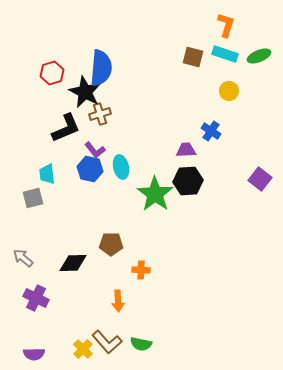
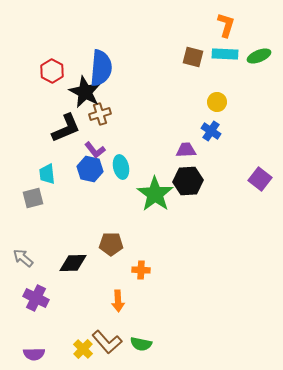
cyan rectangle: rotated 15 degrees counterclockwise
red hexagon: moved 2 px up; rotated 15 degrees counterclockwise
yellow circle: moved 12 px left, 11 px down
